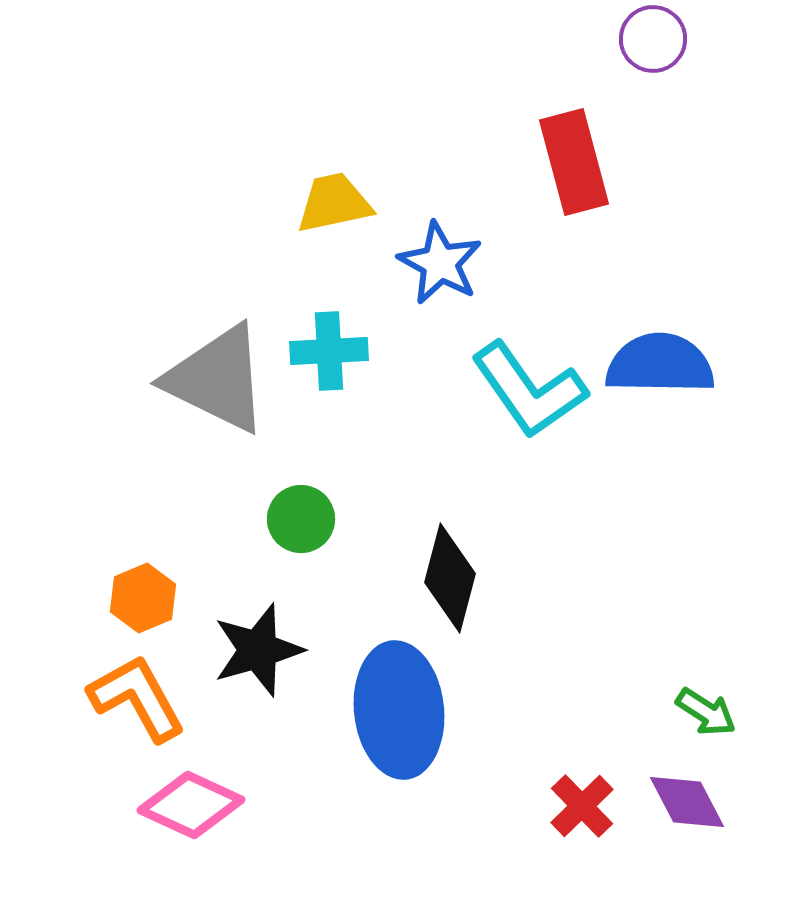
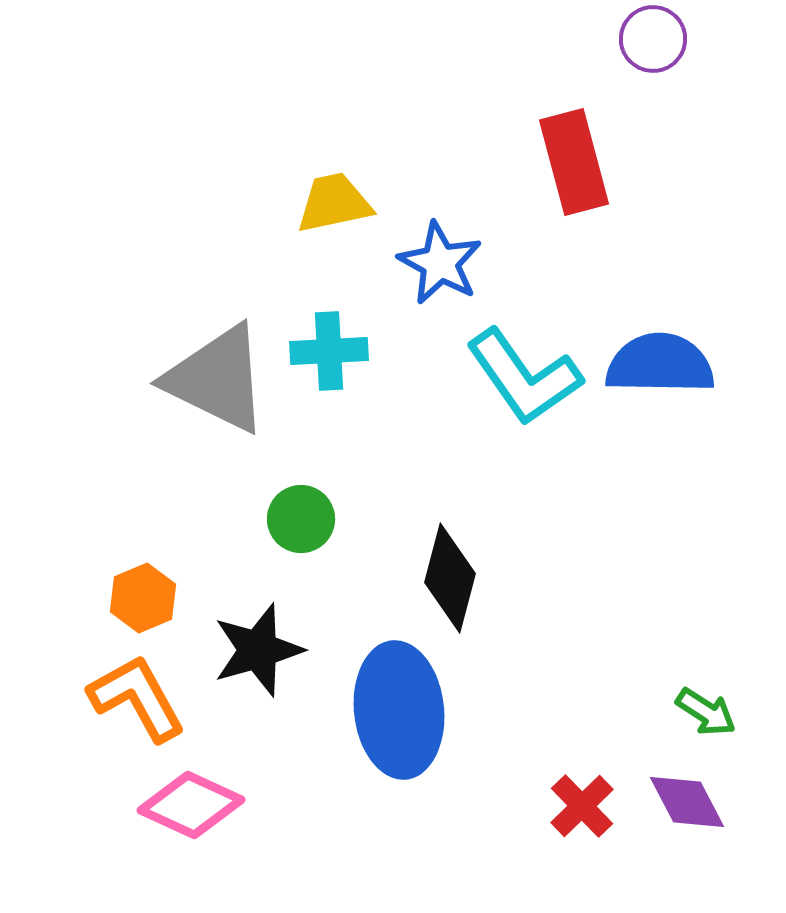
cyan L-shape: moved 5 px left, 13 px up
